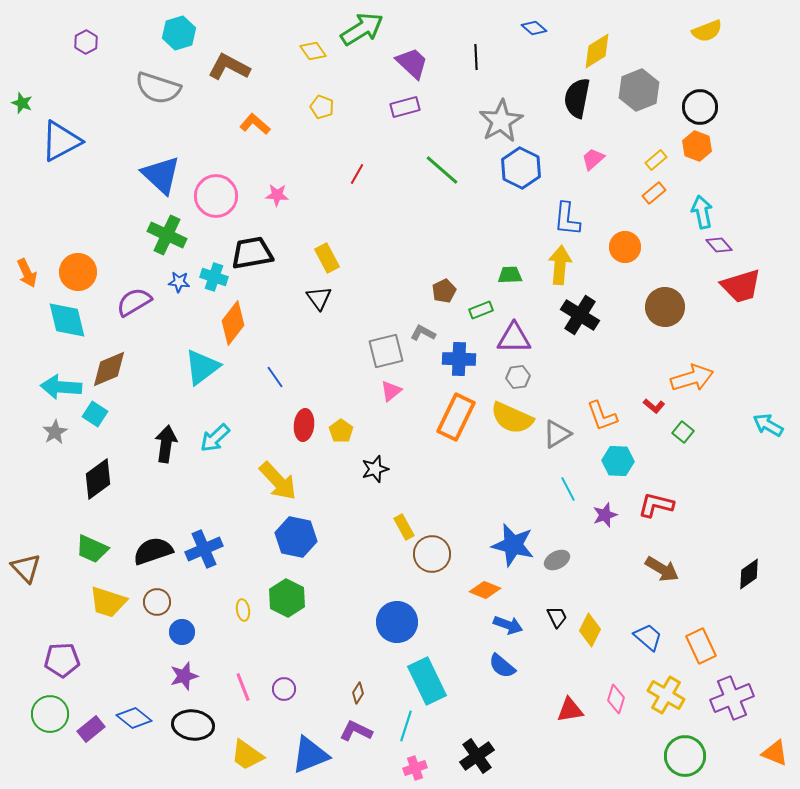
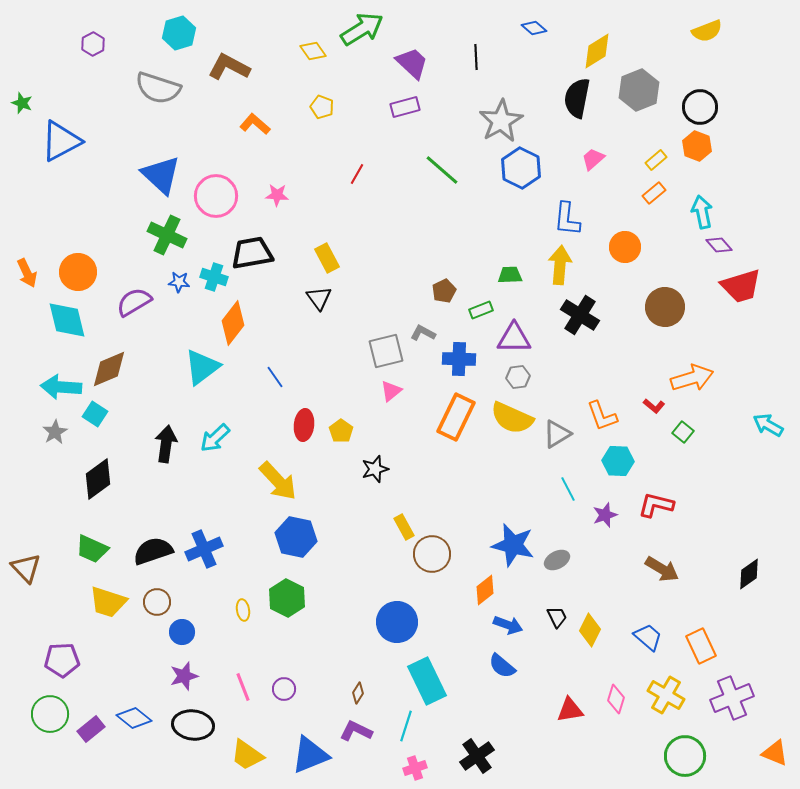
purple hexagon at (86, 42): moved 7 px right, 2 px down
orange diamond at (485, 590): rotated 60 degrees counterclockwise
